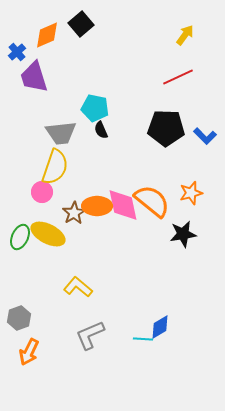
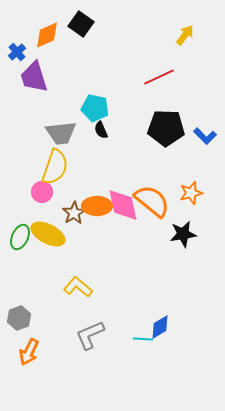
black square: rotated 15 degrees counterclockwise
red line: moved 19 px left
